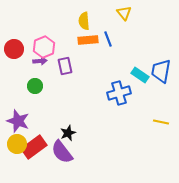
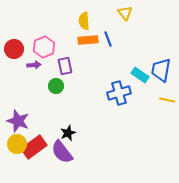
yellow triangle: moved 1 px right
purple arrow: moved 6 px left, 4 px down
blue trapezoid: moved 1 px up
green circle: moved 21 px right
yellow line: moved 6 px right, 22 px up
